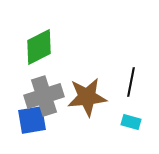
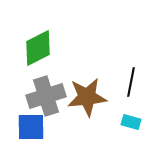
green diamond: moved 1 px left, 1 px down
gray cross: moved 2 px right
blue square: moved 1 px left, 7 px down; rotated 8 degrees clockwise
